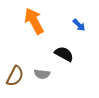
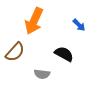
orange arrow: rotated 128 degrees counterclockwise
brown semicircle: moved 24 px up; rotated 15 degrees clockwise
